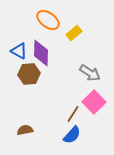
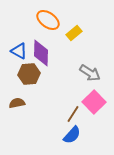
brown semicircle: moved 8 px left, 27 px up
